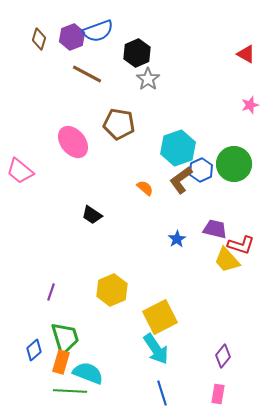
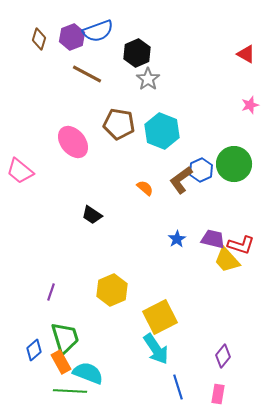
cyan hexagon: moved 16 px left, 17 px up; rotated 20 degrees counterclockwise
purple trapezoid: moved 2 px left, 10 px down
orange rectangle: rotated 45 degrees counterclockwise
blue line: moved 16 px right, 6 px up
